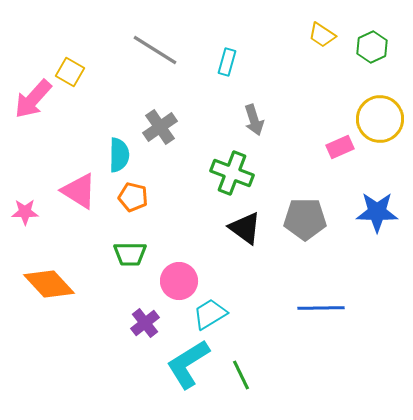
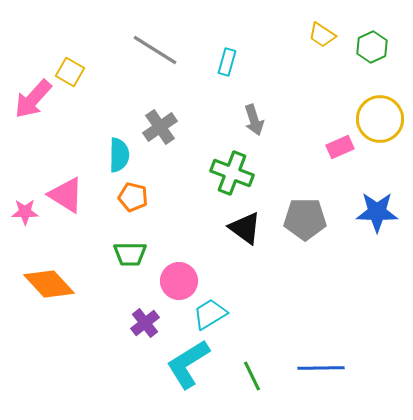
pink triangle: moved 13 px left, 4 px down
blue line: moved 60 px down
green line: moved 11 px right, 1 px down
